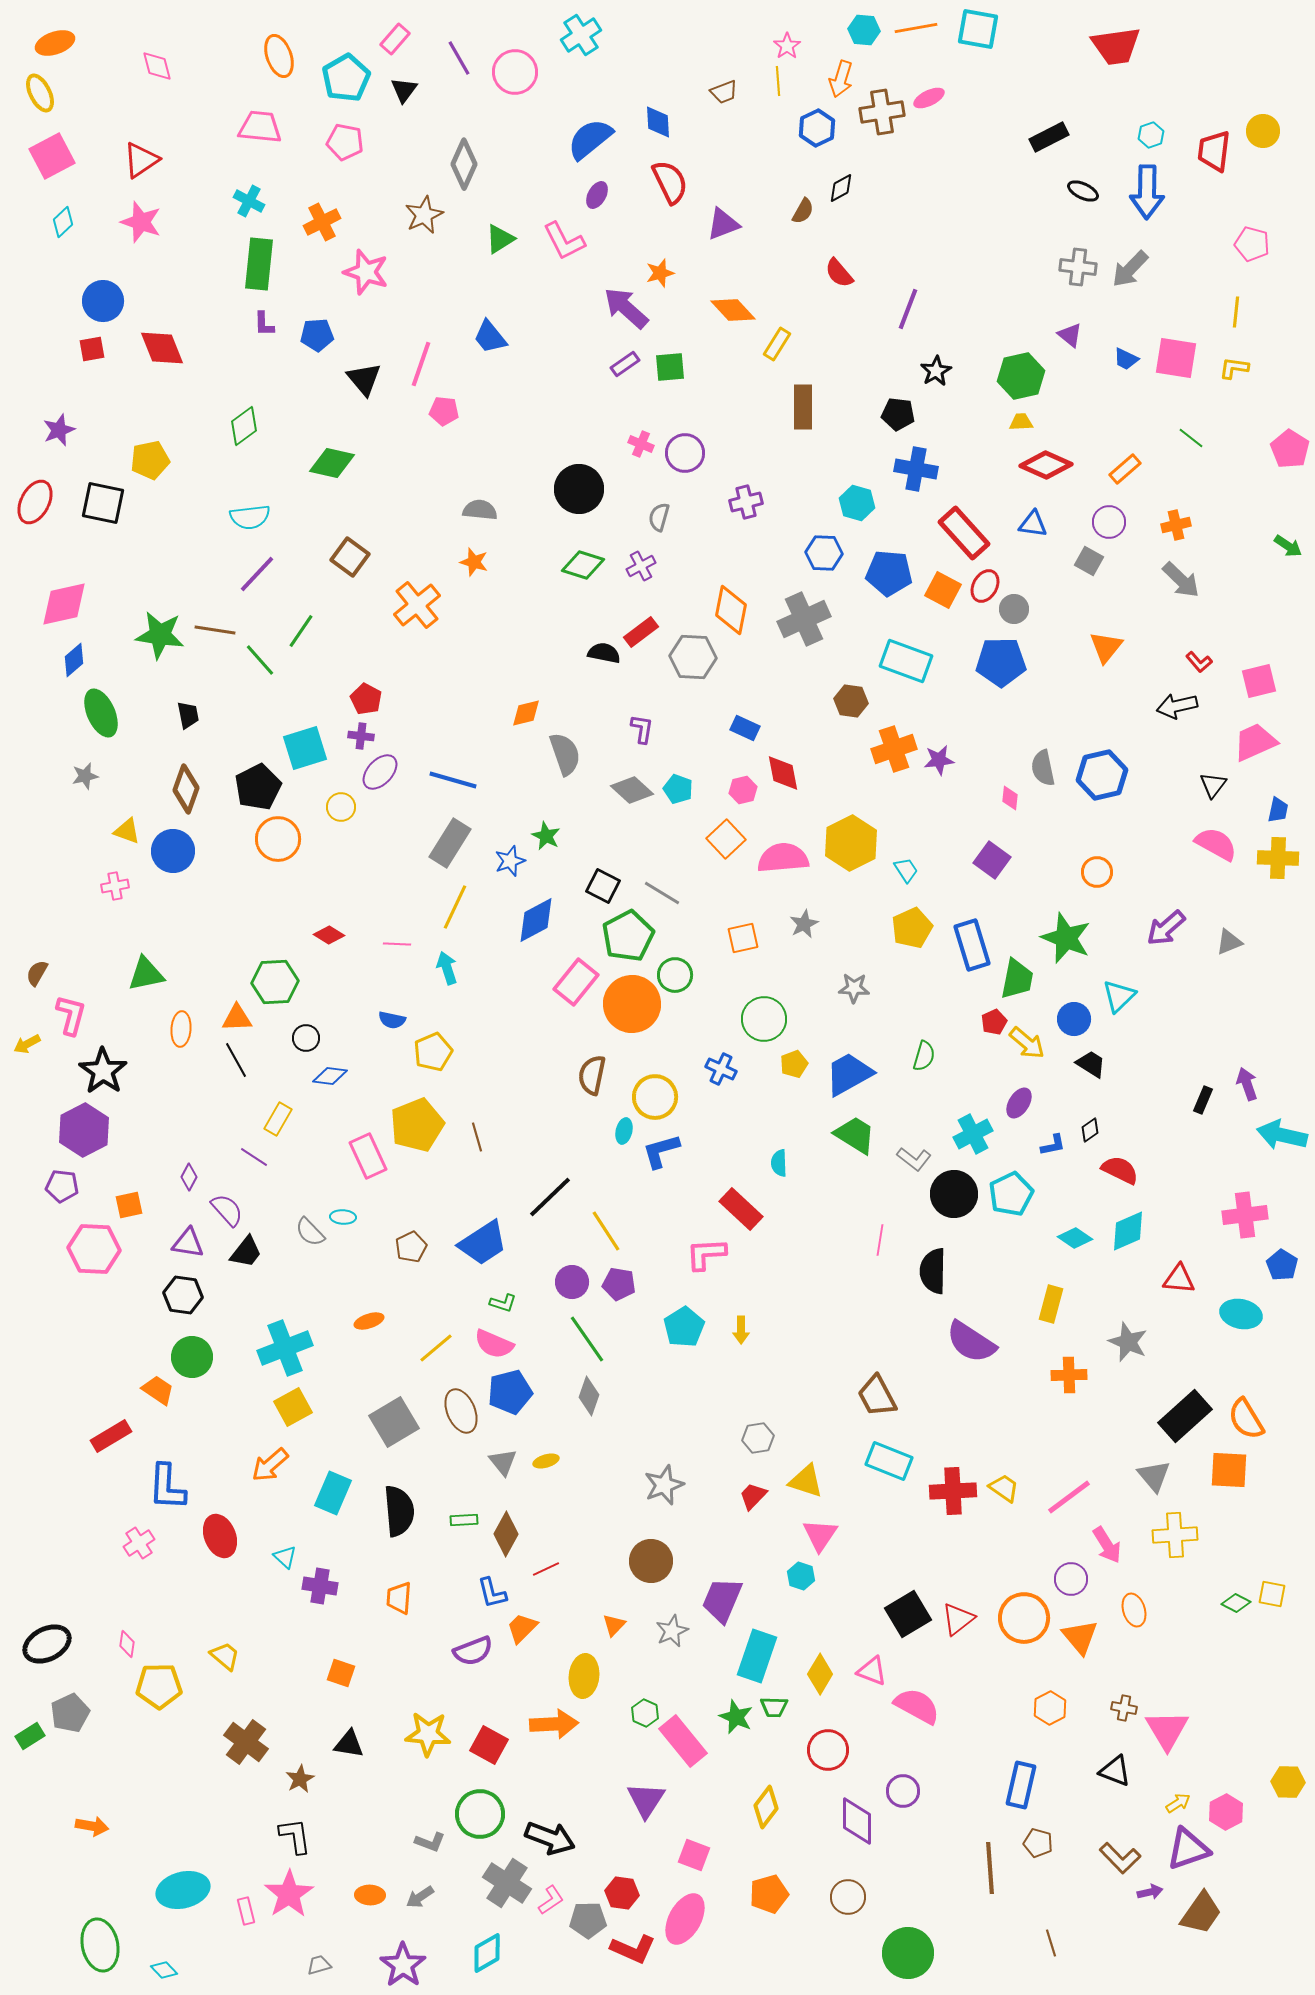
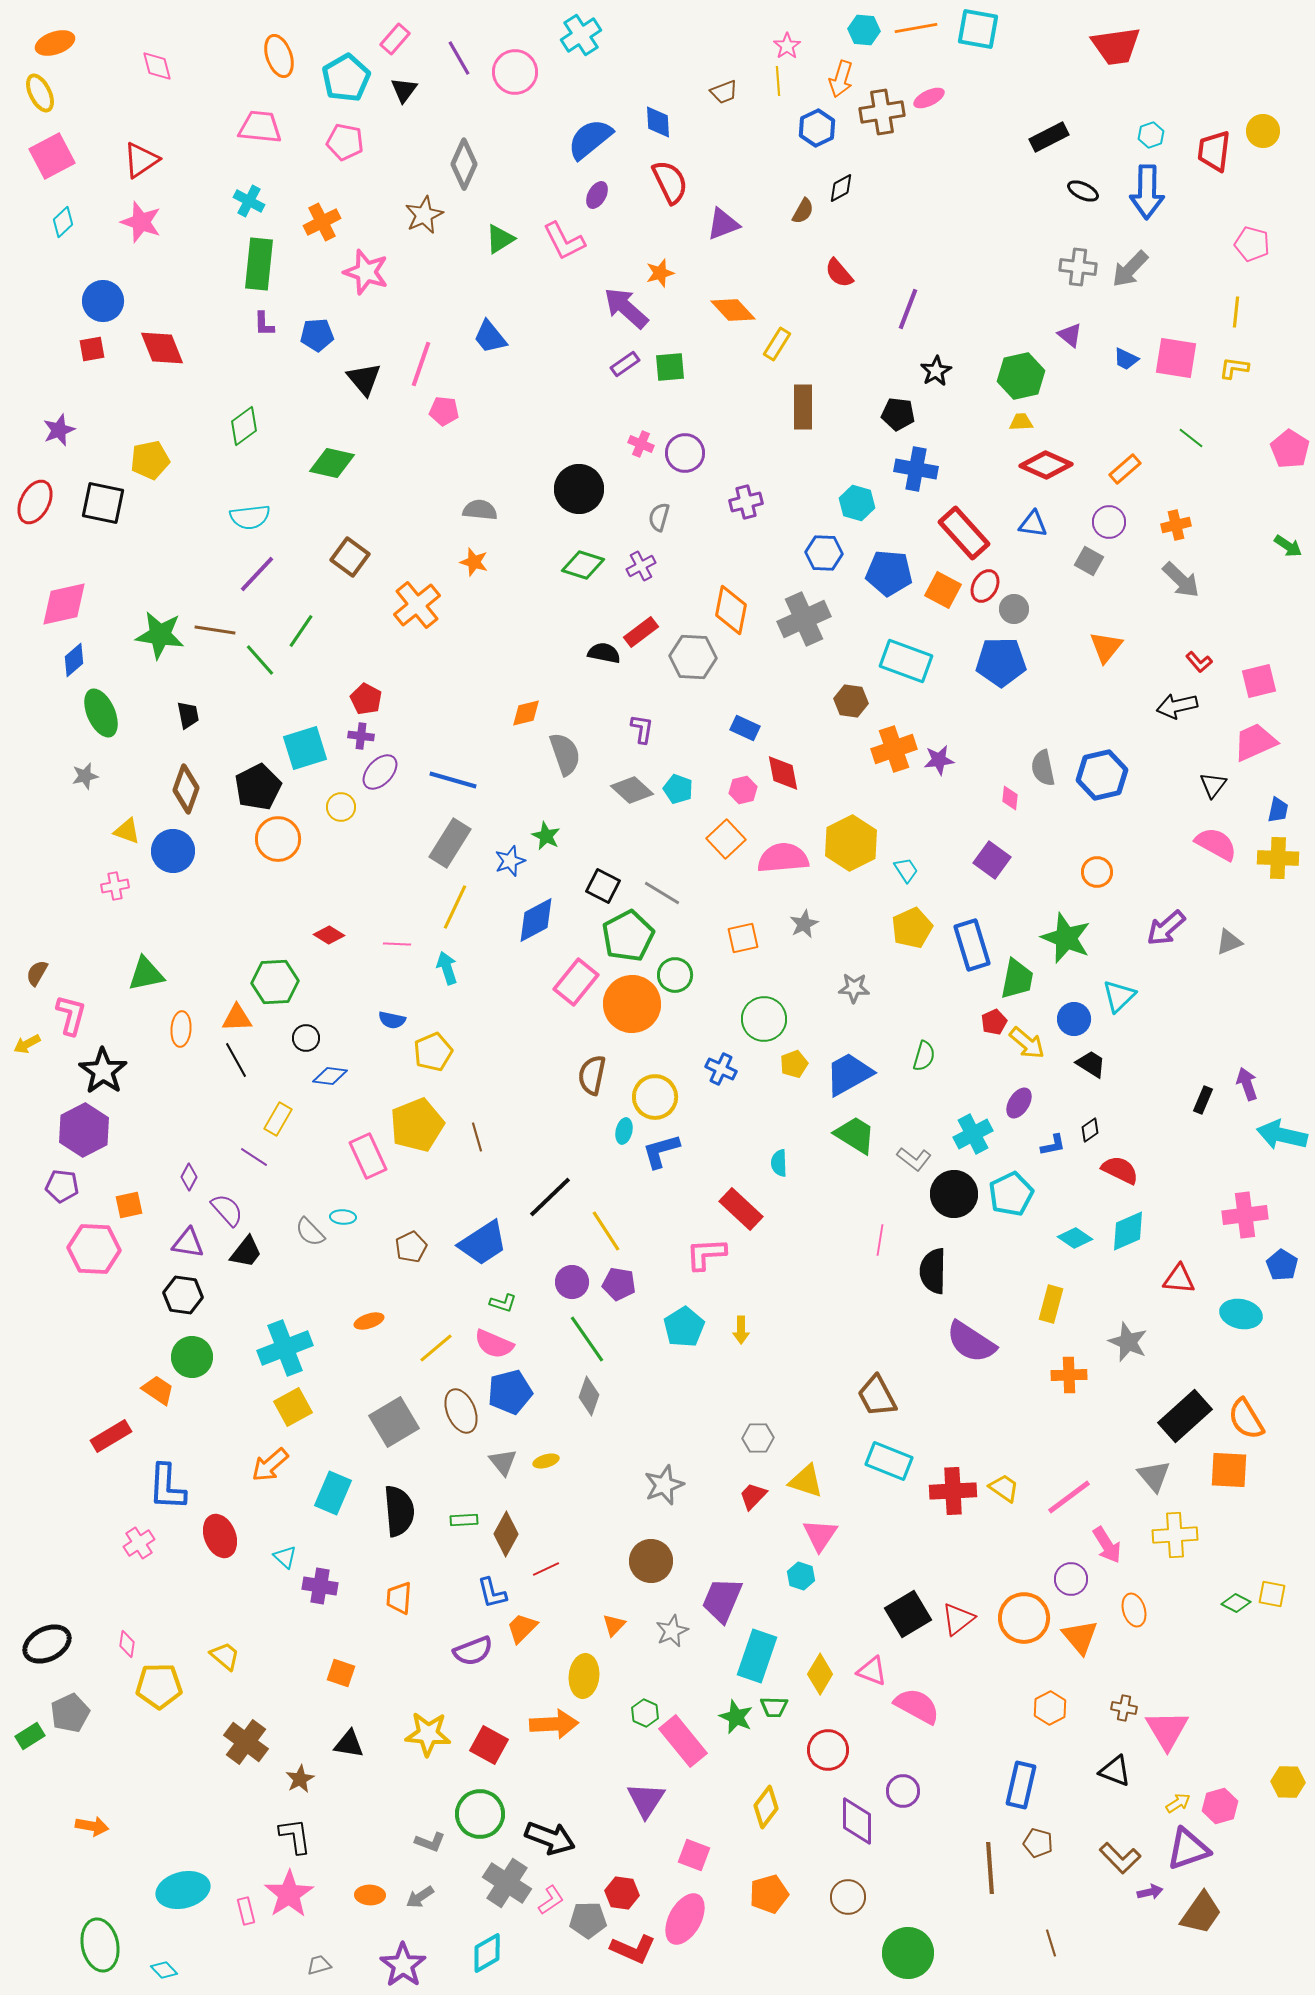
gray hexagon at (758, 1438): rotated 8 degrees clockwise
pink hexagon at (1226, 1812): moved 6 px left, 6 px up; rotated 12 degrees clockwise
